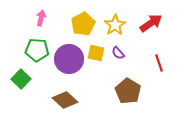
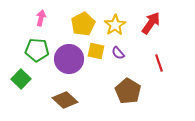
red arrow: rotated 20 degrees counterclockwise
yellow square: moved 2 px up
